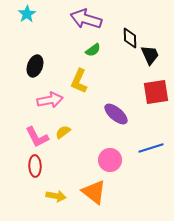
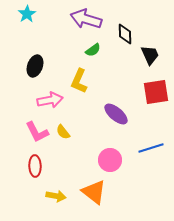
black diamond: moved 5 px left, 4 px up
yellow semicircle: rotated 91 degrees counterclockwise
pink L-shape: moved 5 px up
